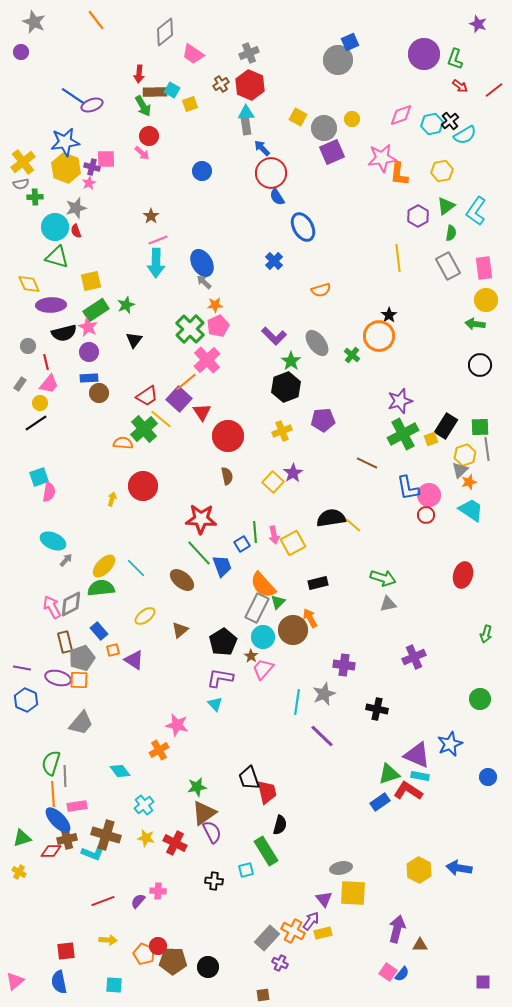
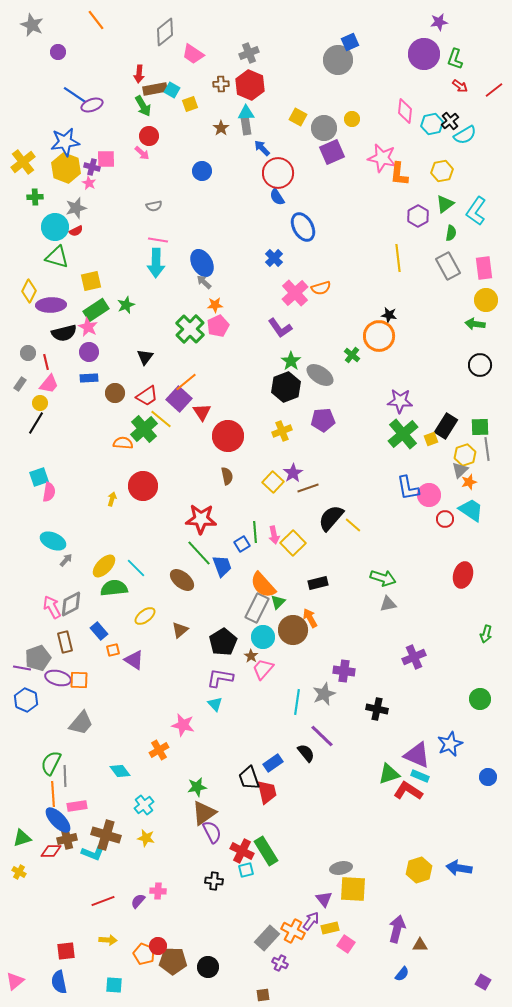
gray star at (34, 22): moved 2 px left, 3 px down
purple star at (478, 24): moved 39 px left, 2 px up; rotated 30 degrees counterclockwise
purple circle at (21, 52): moved 37 px right
brown cross at (221, 84): rotated 28 degrees clockwise
brown rectangle at (155, 92): moved 3 px up; rotated 10 degrees counterclockwise
blue line at (73, 96): moved 2 px right, 1 px up
pink diamond at (401, 115): moved 4 px right, 4 px up; rotated 65 degrees counterclockwise
pink star at (382, 158): rotated 20 degrees clockwise
red circle at (271, 173): moved 7 px right
pink star at (89, 183): rotated 16 degrees counterclockwise
gray semicircle at (21, 184): moved 133 px right, 22 px down
green triangle at (446, 206): moved 1 px left, 2 px up
brown star at (151, 216): moved 70 px right, 88 px up
red semicircle at (76, 231): rotated 96 degrees counterclockwise
pink line at (158, 240): rotated 30 degrees clockwise
blue cross at (274, 261): moved 3 px up
yellow diamond at (29, 284): moved 7 px down; rotated 50 degrees clockwise
orange semicircle at (321, 290): moved 2 px up
black star at (389, 315): rotated 28 degrees counterclockwise
purple L-shape at (274, 336): moved 6 px right, 8 px up; rotated 10 degrees clockwise
black triangle at (134, 340): moved 11 px right, 17 px down
gray ellipse at (317, 343): moved 3 px right, 32 px down; rotated 20 degrees counterclockwise
gray circle at (28, 346): moved 7 px down
pink cross at (207, 360): moved 88 px right, 67 px up
brown circle at (99, 393): moved 16 px right
purple star at (400, 401): rotated 20 degrees clockwise
black line at (36, 423): rotated 25 degrees counterclockwise
green cross at (403, 434): rotated 12 degrees counterclockwise
brown line at (367, 463): moved 59 px left, 25 px down; rotated 45 degrees counterclockwise
red circle at (426, 515): moved 19 px right, 4 px down
black semicircle at (331, 518): rotated 40 degrees counterclockwise
yellow square at (293, 543): rotated 15 degrees counterclockwise
green semicircle at (101, 588): moved 13 px right
gray pentagon at (82, 658): moved 44 px left
purple cross at (344, 665): moved 6 px down
pink star at (177, 725): moved 6 px right
green semicircle at (51, 763): rotated 10 degrees clockwise
cyan rectangle at (420, 776): rotated 12 degrees clockwise
blue rectangle at (380, 802): moved 107 px left, 39 px up
black semicircle at (280, 825): moved 26 px right, 72 px up; rotated 54 degrees counterclockwise
red cross at (175, 843): moved 67 px right, 8 px down
yellow hexagon at (419, 870): rotated 15 degrees clockwise
yellow square at (353, 893): moved 4 px up
yellow rectangle at (323, 933): moved 7 px right, 5 px up
pink square at (388, 972): moved 42 px left, 28 px up
purple square at (483, 982): rotated 28 degrees clockwise
